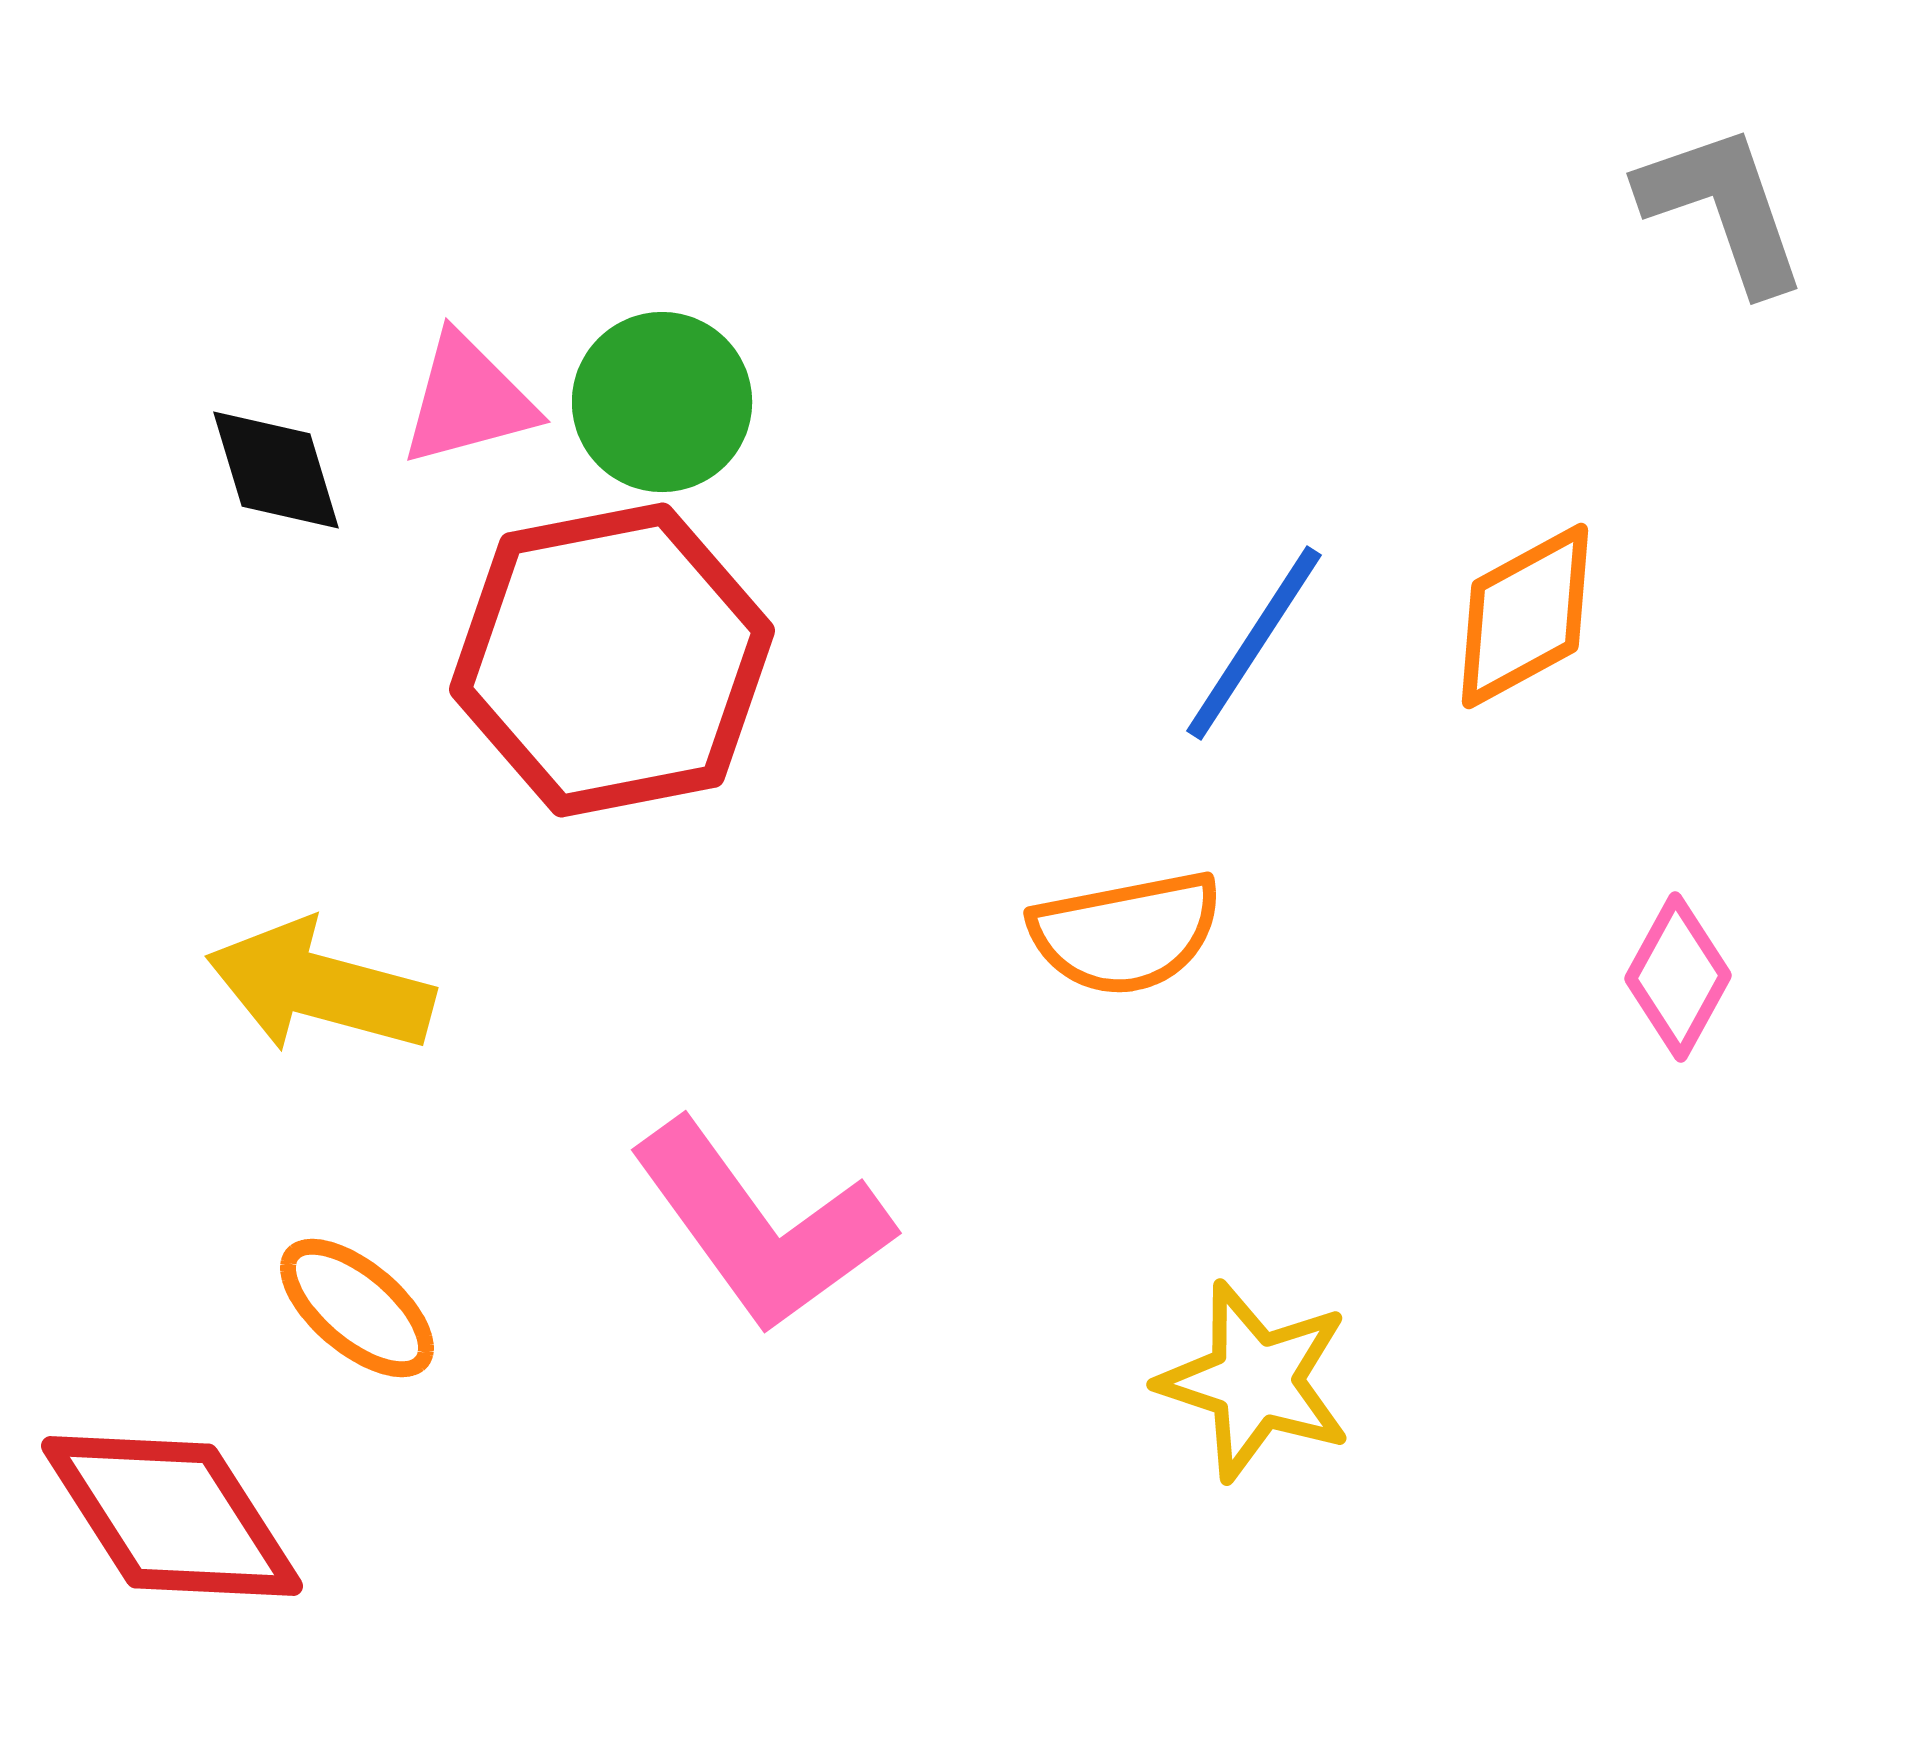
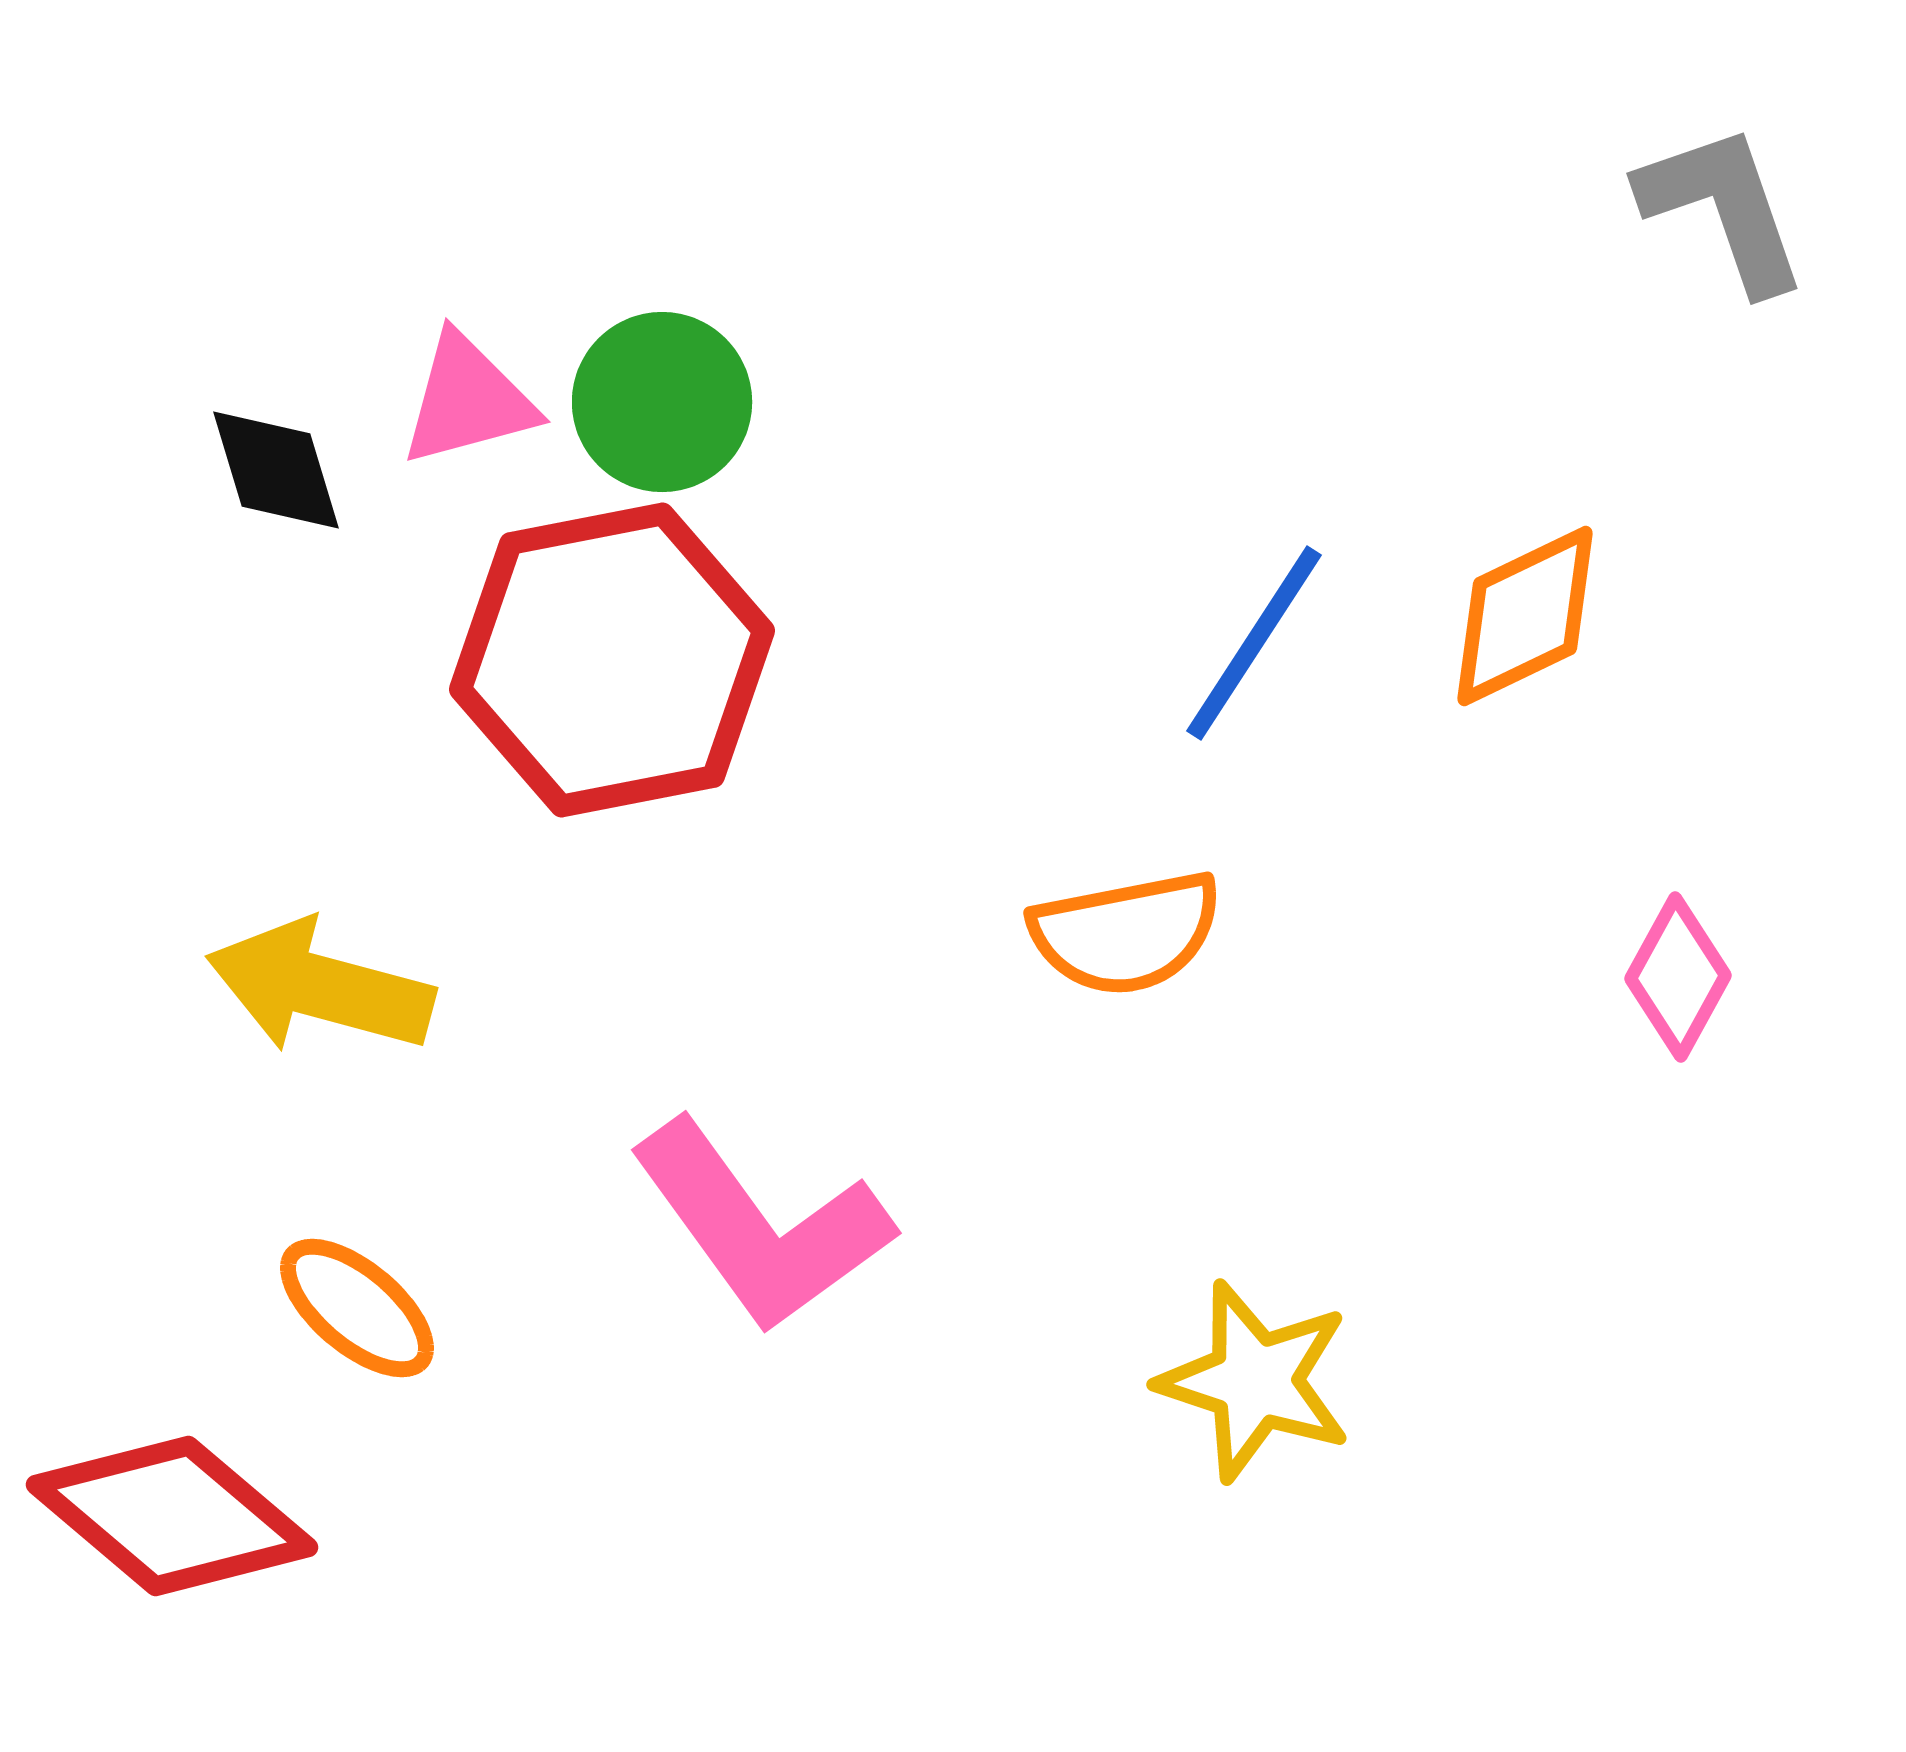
orange diamond: rotated 3 degrees clockwise
red diamond: rotated 17 degrees counterclockwise
